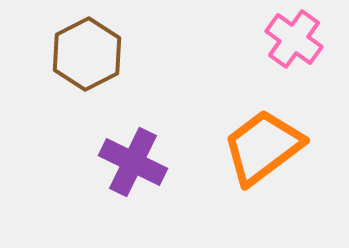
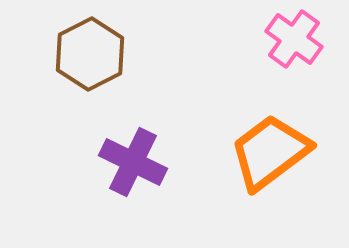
brown hexagon: moved 3 px right
orange trapezoid: moved 7 px right, 5 px down
